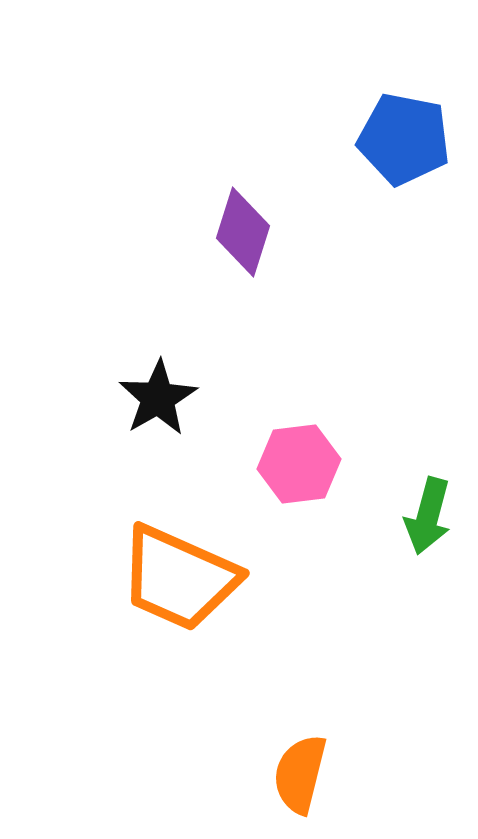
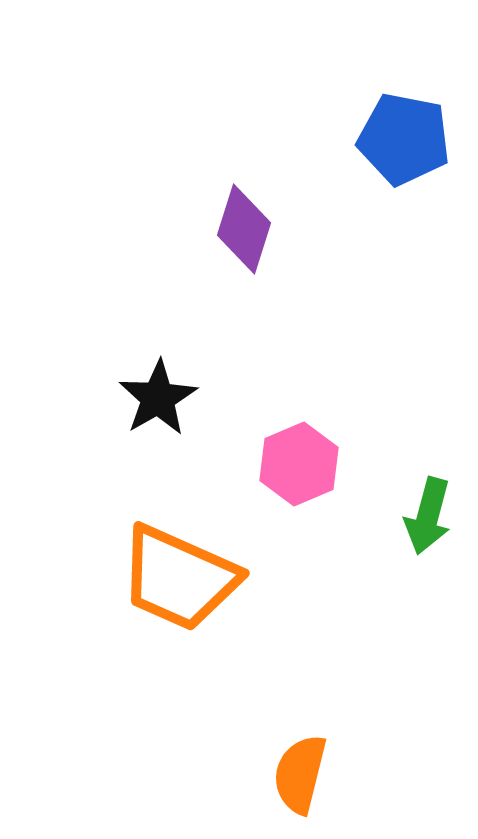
purple diamond: moved 1 px right, 3 px up
pink hexagon: rotated 16 degrees counterclockwise
